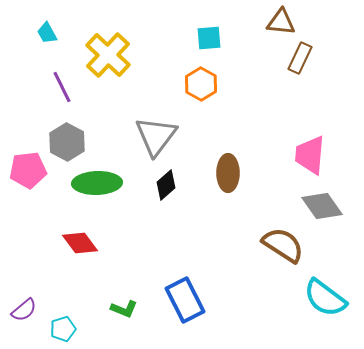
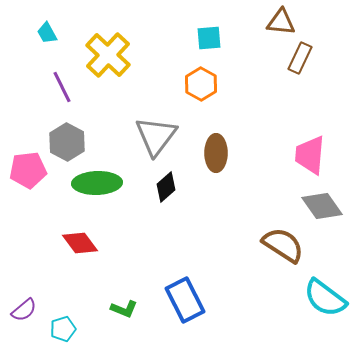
brown ellipse: moved 12 px left, 20 px up
black diamond: moved 2 px down
